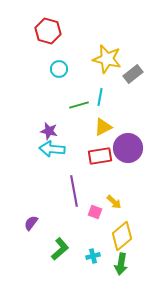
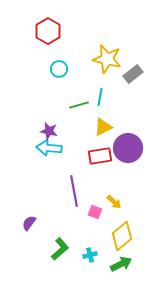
red hexagon: rotated 15 degrees clockwise
cyan arrow: moved 3 px left, 1 px up
purple semicircle: moved 2 px left
cyan cross: moved 3 px left, 1 px up
green arrow: rotated 125 degrees counterclockwise
